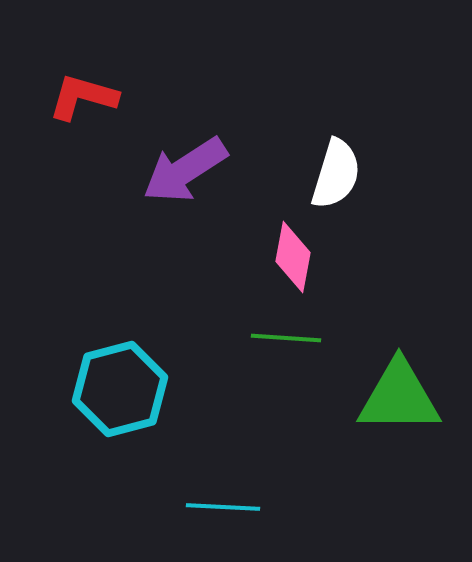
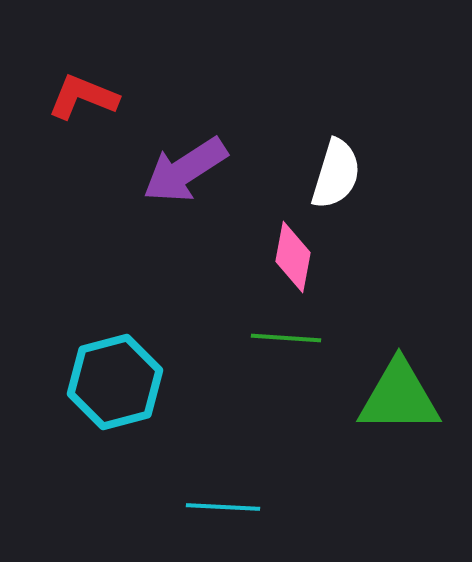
red L-shape: rotated 6 degrees clockwise
cyan hexagon: moved 5 px left, 7 px up
